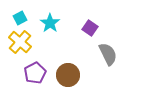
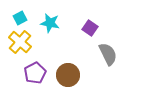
cyan star: rotated 24 degrees counterclockwise
